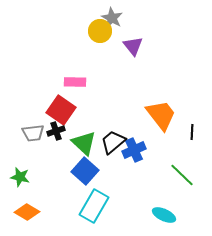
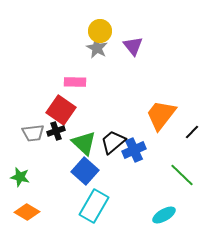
gray star: moved 15 px left, 30 px down
orange trapezoid: rotated 104 degrees counterclockwise
black line: rotated 42 degrees clockwise
cyan ellipse: rotated 55 degrees counterclockwise
